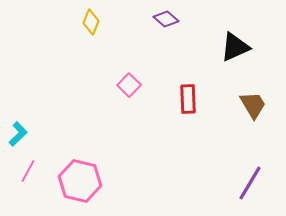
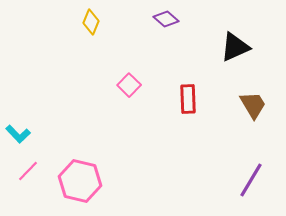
cyan L-shape: rotated 90 degrees clockwise
pink line: rotated 15 degrees clockwise
purple line: moved 1 px right, 3 px up
